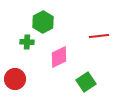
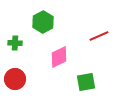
red line: rotated 18 degrees counterclockwise
green cross: moved 12 px left, 1 px down
green square: rotated 24 degrees clockwise
